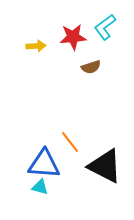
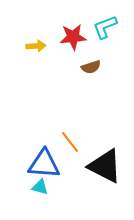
cyan L-shape: rotated 16 degrees clockwise
